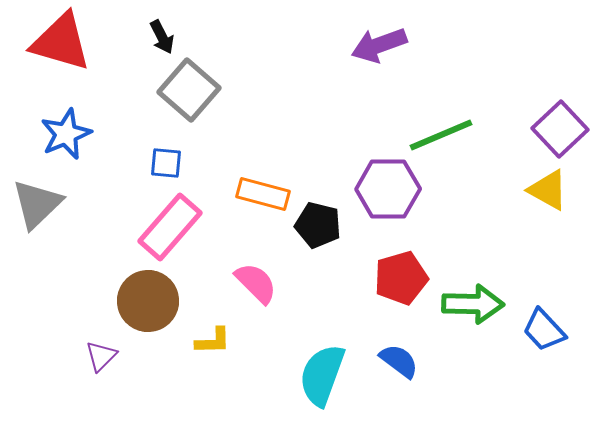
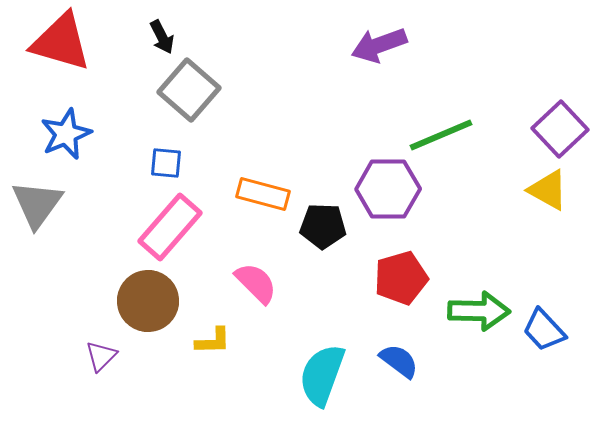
gray triangle: rotated 10 degrees counterclockwise
black pentagon: moved 5 px right, 1 px down; rotated 12 degrees counterclockwise
green arrow: moved 6 px right, 7 px down
